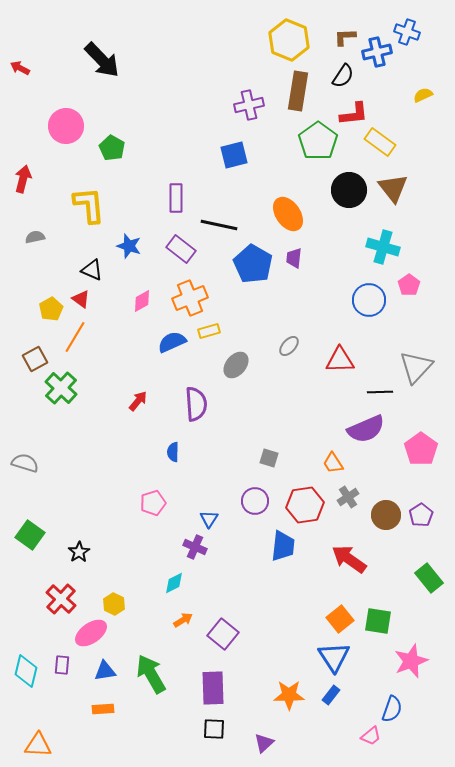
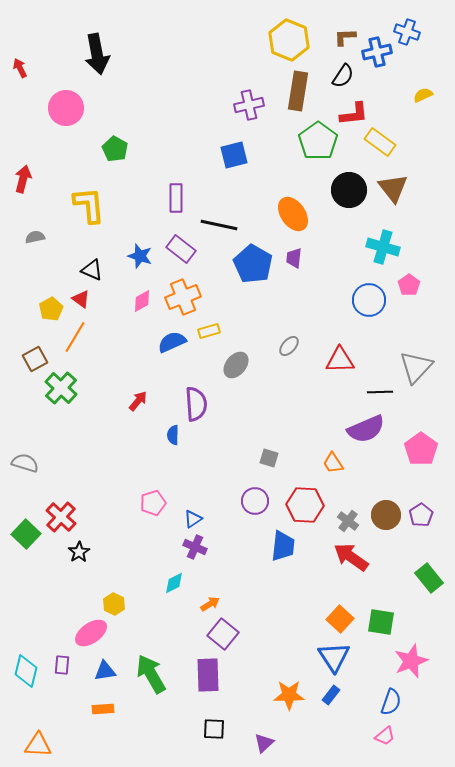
black arrow at (102, 60): moved 5 px left, 6 px up; rotated 33 degrees clockwise
red arrow at (20, 68): rotated 36 degrees clockwise
pink circle at (66, 126): moved 18 px up
green pentagon at (112, 148): moved 3 px right, 1 px down
orange ellipse at (288, 214): moved 5 px right
blue star at (129, 246): moved 11 px right, 10 px down
orange cross at (190, 298): moved 7 px left, 1 px up
blue semicircle at (173, 452): moved 17 px up
gray cross at (348, 497): moved 24 px down; rotated 20 degrees counterclockwise
red hexagon at (305, 505): rotated 12 degrees clockwise
blue triangle at (209, 519): moved 16 px left; rotated 24 degrees clockwise
green square at (30, 535): moved 4 px left, 1 px up; rotated 8 degrees clockwise
red arrow at (349, 559): moved 2 px right, 2 px up
red cross at (61, 599): moved 82 px up
orange square at (340, 619): rotated 8 degrees counterclockwise
orange arrow at (183, 620): moved 27 px right, 16 px up
green square at (378, 621): moved 3 px right, 1 px down
purple rectangle at (213, 688): moved 5 px left, 13 px up
blue semicircle at (392, 709): moved 1 px left, 7 px up
pink trapezoid at (371, 736): moved 14 px right
